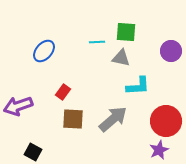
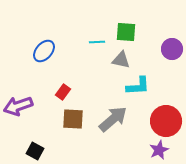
purple circle: moved 1 px right, 2 px up
gray triangle: moved 2 px down
black square: moved 2 px right, 1 px up
